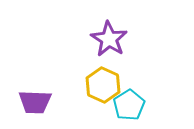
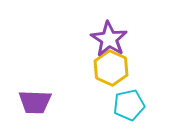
yellow hexagon: moved 8 px right, 17 px up
cyan pentagon: rotated 20 degrees clockwise
